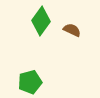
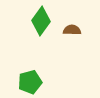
brown semicircle: rotated 24 degrees counterclockwise
